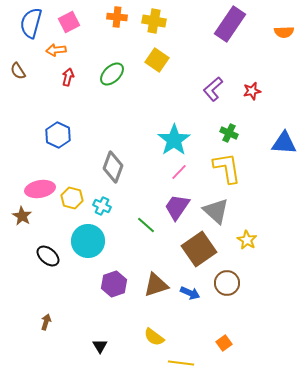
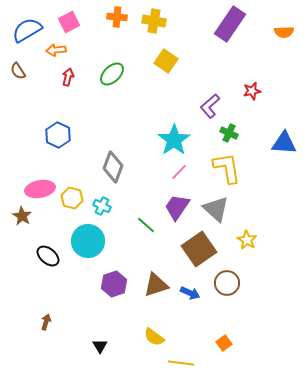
blue semicircle: moved 4 px left, 7 px down; rotated 44 degrees clockwise
yellow square: moved 9 px right, 1 px down
purple L-shape: moved 3 px left, 17 px down
gray triangle: moved 2 px up
